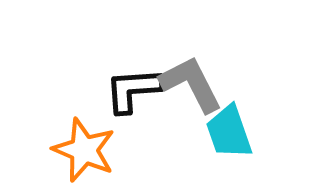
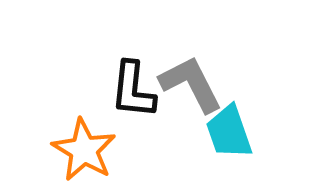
black L-shape: rotated 80 degrees counterclockwise
orange star: rotated 8 degrees clockwise
